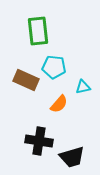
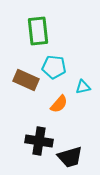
black trapezoid: moved 2 px left
